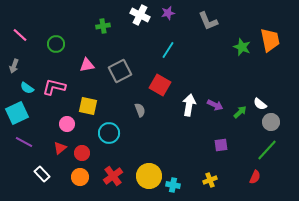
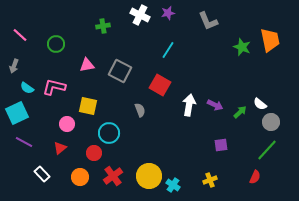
gray square: rotated 35 degrees counterclockwise
red circle: moved 12 px right
cyan cross: rotated 24 degrees clockwise
